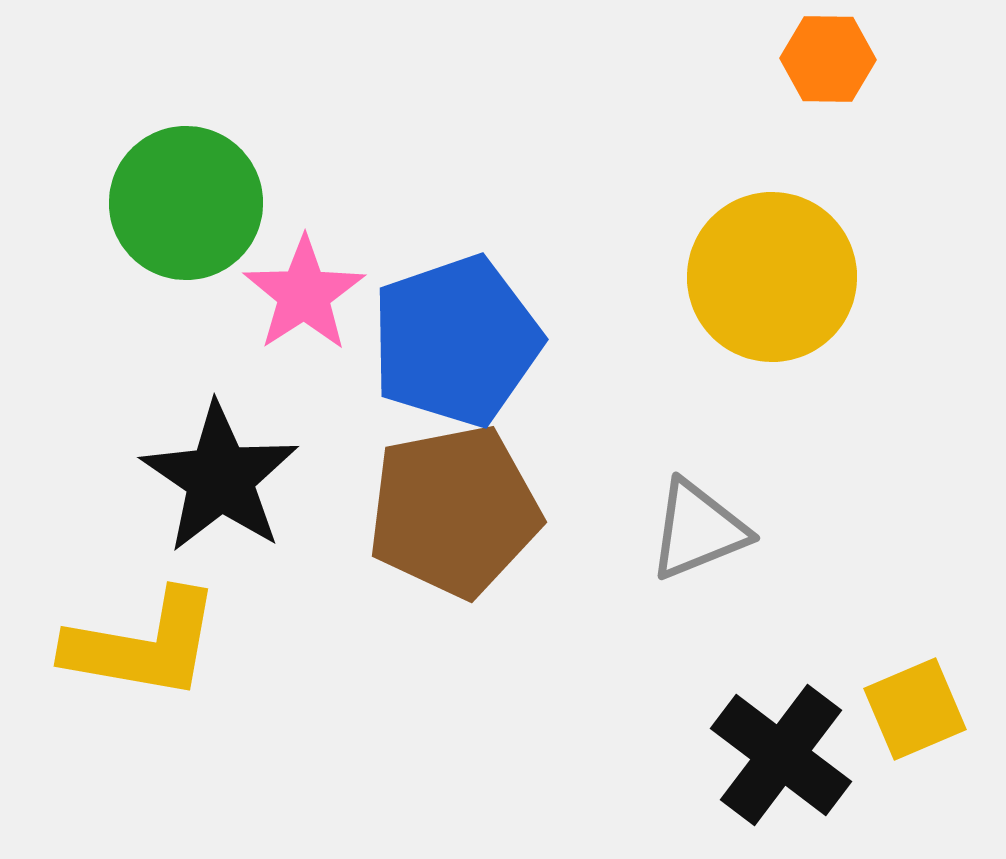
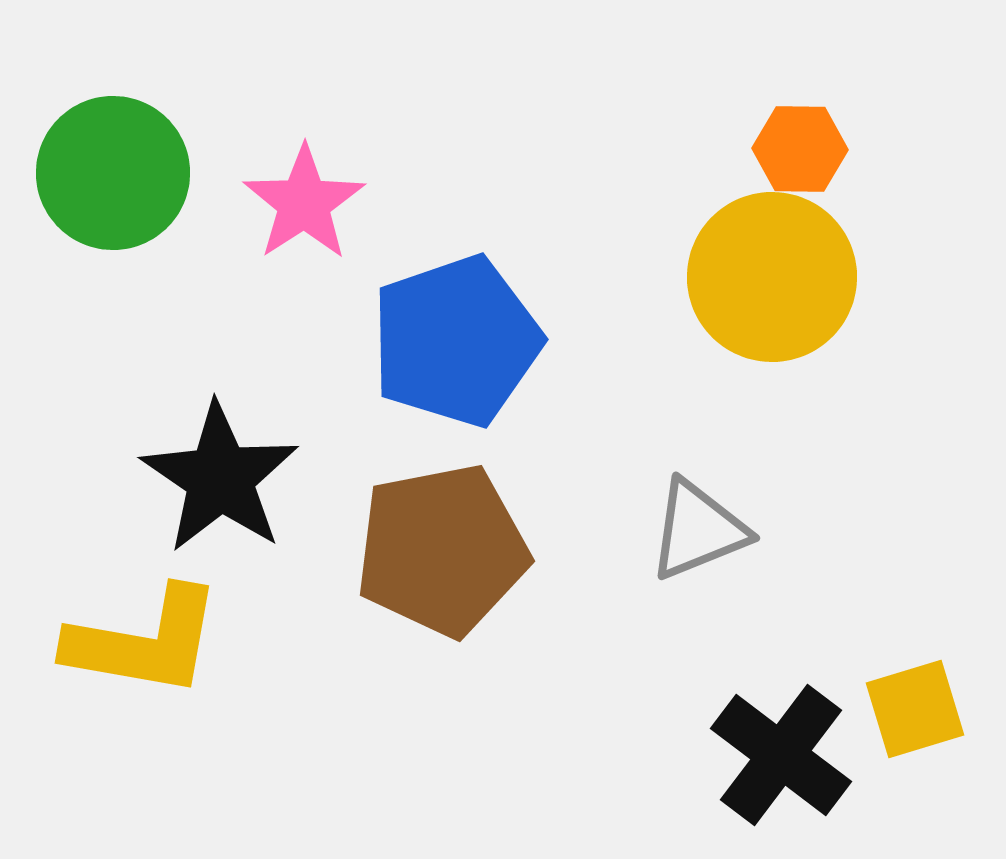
orange hexagon: moved 28 px left, 90 px down
green circle: moved 73 px left, 30 px up
pink star: moved 91 px up
brown pentagon: moved 12 px left, 39 px down
yellow L-shape: moved 1 px right, 3 px up
yellow square: rotated 6 degrees clockwise
